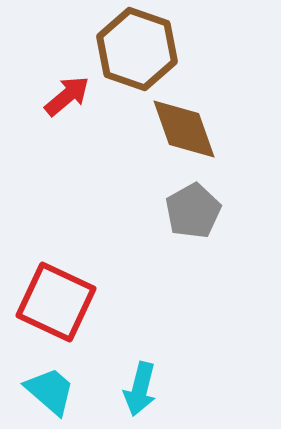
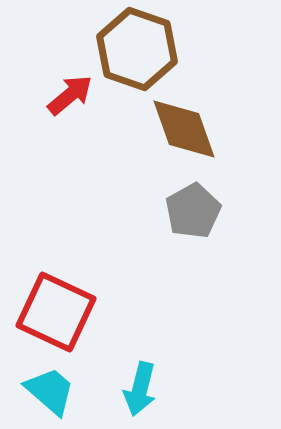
red arrow: moved 3 px right, 1 px up
red square: moved 10 px down
